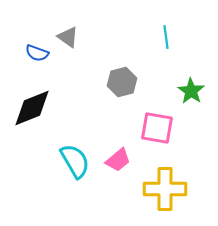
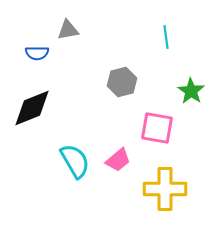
gray triangle: moved 7 px up; rotated 45 degrees counterclockwise
blue semicircle: rotated 20 degrees counterclockwise
